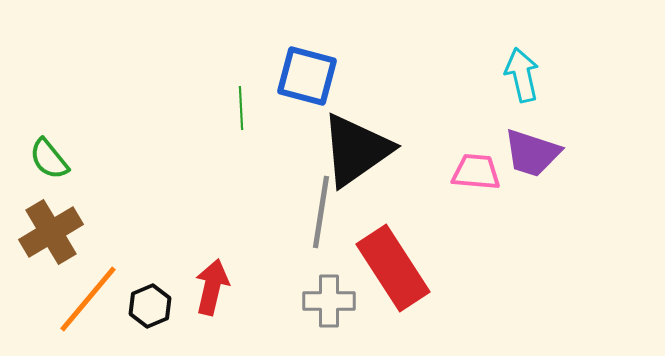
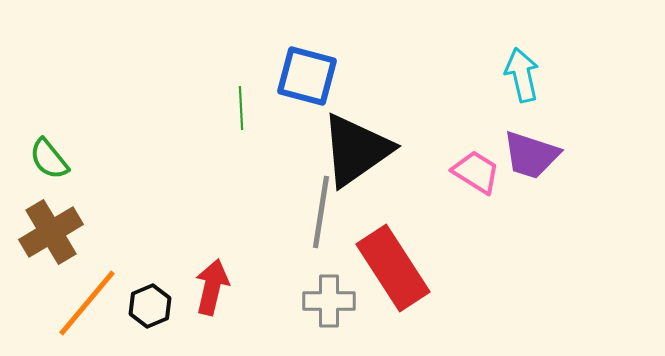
purple trapezoid: moved 1 px left, 2 px down
pink trapezoid: rotated 27 degrees clockwise
orange line: moved 1 px left, 4 px down
